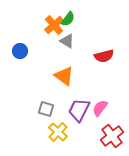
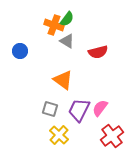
green semicircle: moved 1 px left
orange cross: rotated 30 degrees counterclockwise
red semicircle: moved 6 px left, 4 px up
orange triangle: moved 1 px left, 4 px down
gray square: moved 4 px right
yellow cross: moved 1 px right, 3 px down
